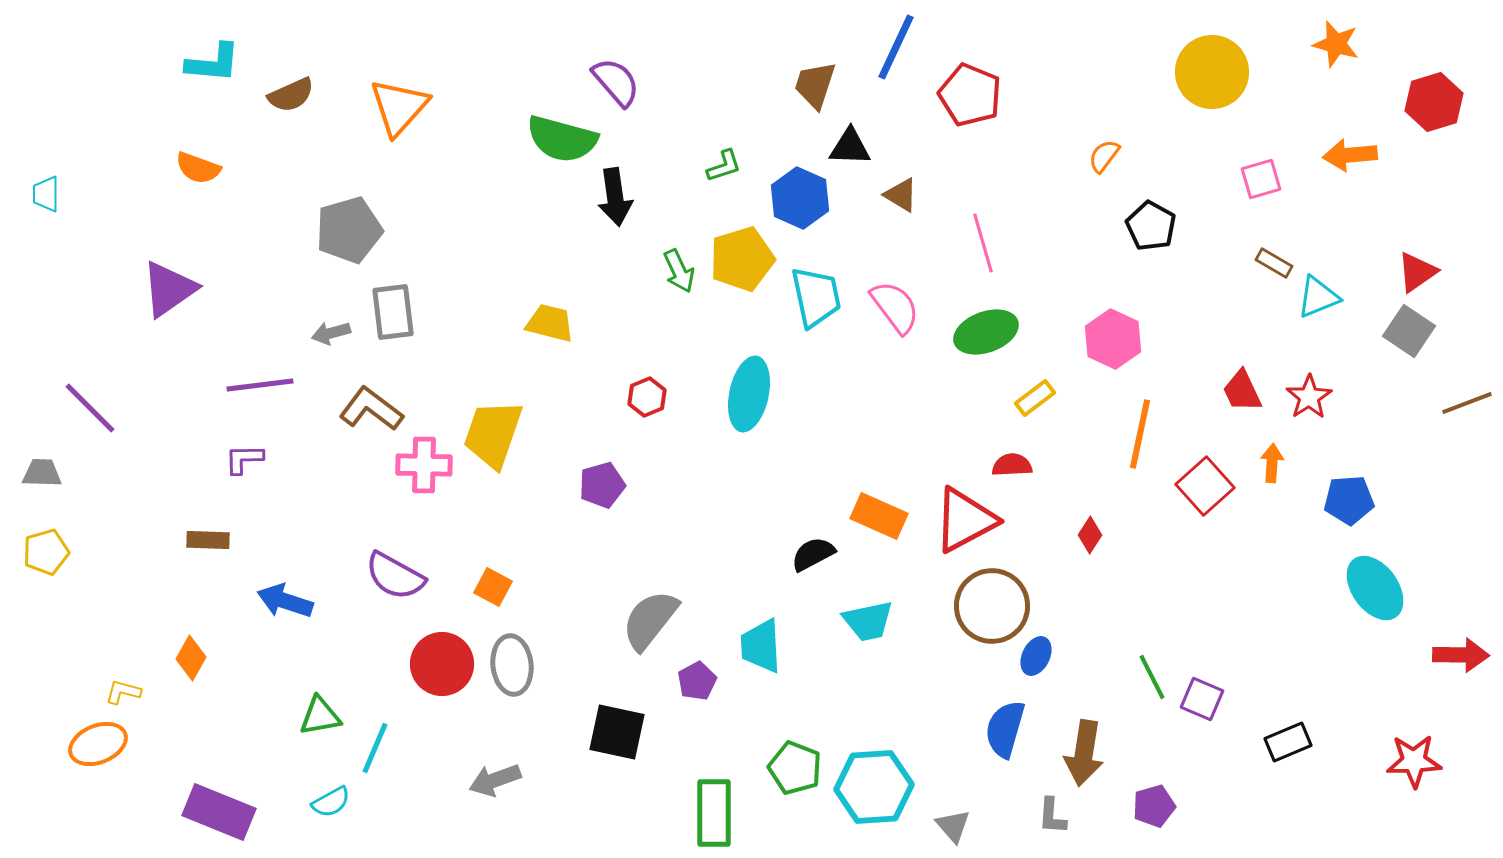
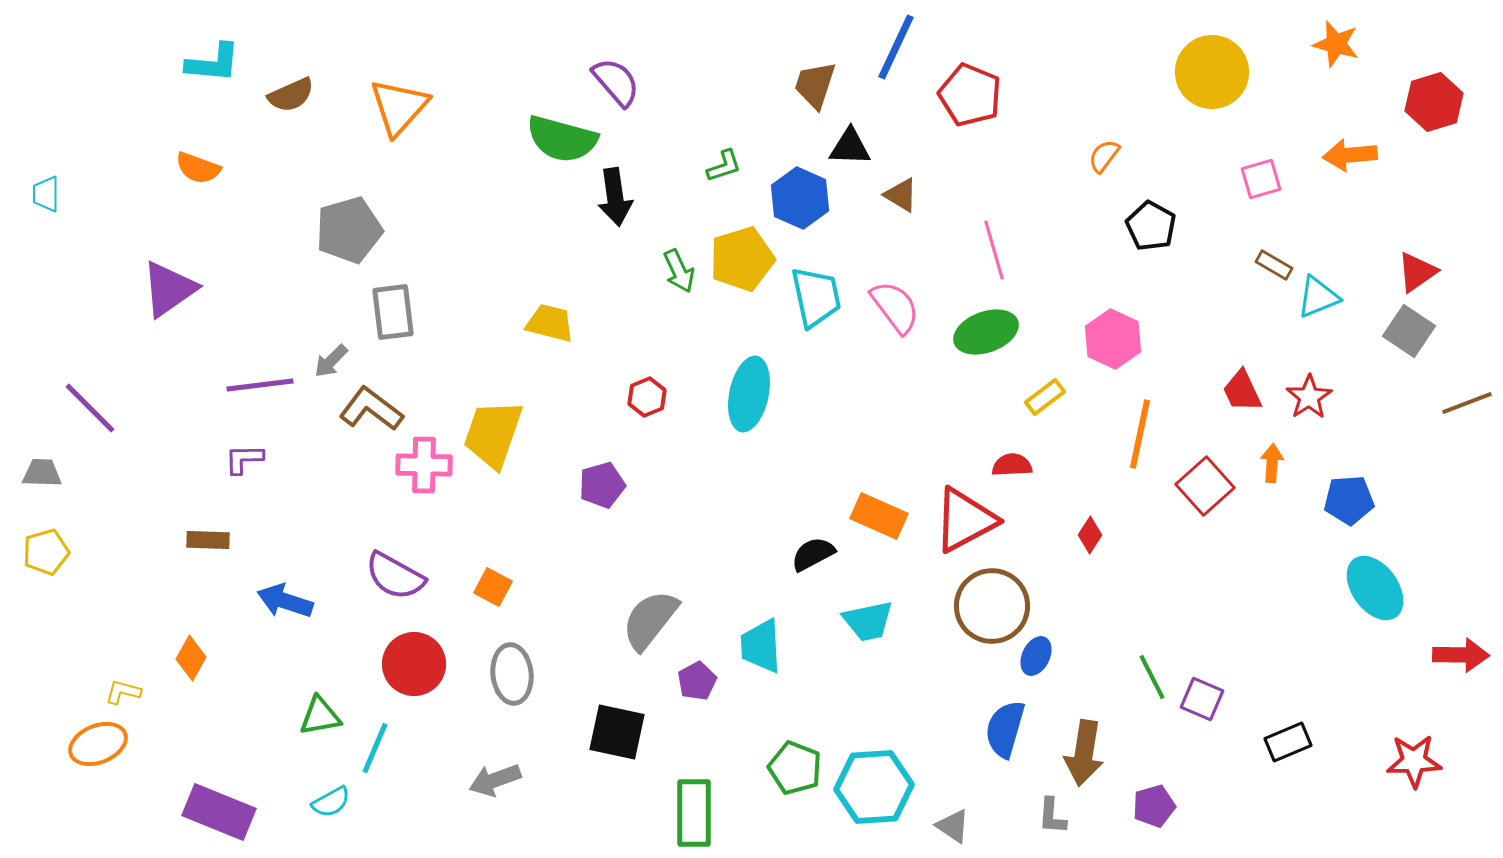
pink line at (983, 243): moved 11 px right, 7 px down
brown rectangle at (1274, 263): moved 2 px down
gray arrow at (331, 333): moved 28 px down; rotated 30 degrees counterclockwise
yellow rectangle at (1035, 398): moved 10 px right, 1 px up
red circle at (442, 664): moved 28 px left
gray ellipse at (512, 665): moved 9 px down
green rectangle at (714, 813): moved 20 px left
gray triangle at (953, 826): rotated 15 degrees counterclockwise
